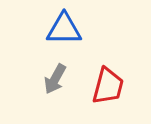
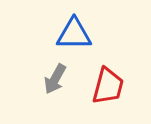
blue triangle: moved 10 px right, 5 px down
